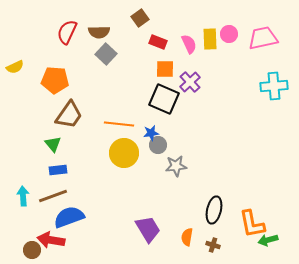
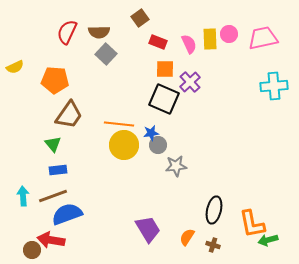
yellow circle: moved 8 px up
blue semicircle: moved 2 px left, 3 px up
orange semicircle: rotated 24 degrees clockwise
